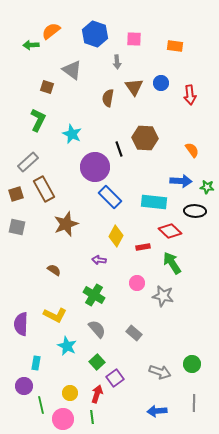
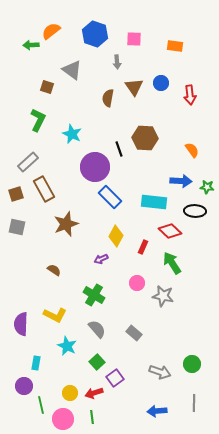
red rectangle at (143, 247): rotated 56 degrees counterclockwise
purple arrow at (99, 260): moved 2 px right, 1 px up; rotated 32 degrees counterclockwise
red arrow at (97, 394): moved 3 px left, 1 px up; rotated 126 degrees counterclockwise
